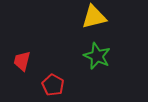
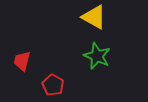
yellow triangle: rotated 44 degrees clockwise
